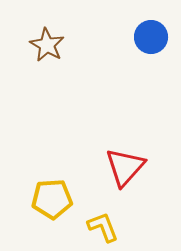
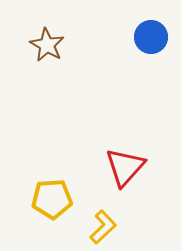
yellow L-shape: rotated 68 degrees clockwise
